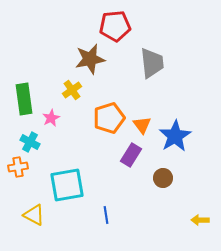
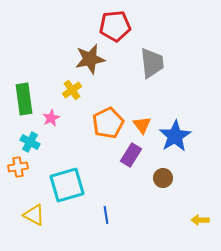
orange pentagon: moved 1 px left, 5 px down; rotated 8 degrees counterclockwise
cyan square: rotated 6 degrees counterclockwise
